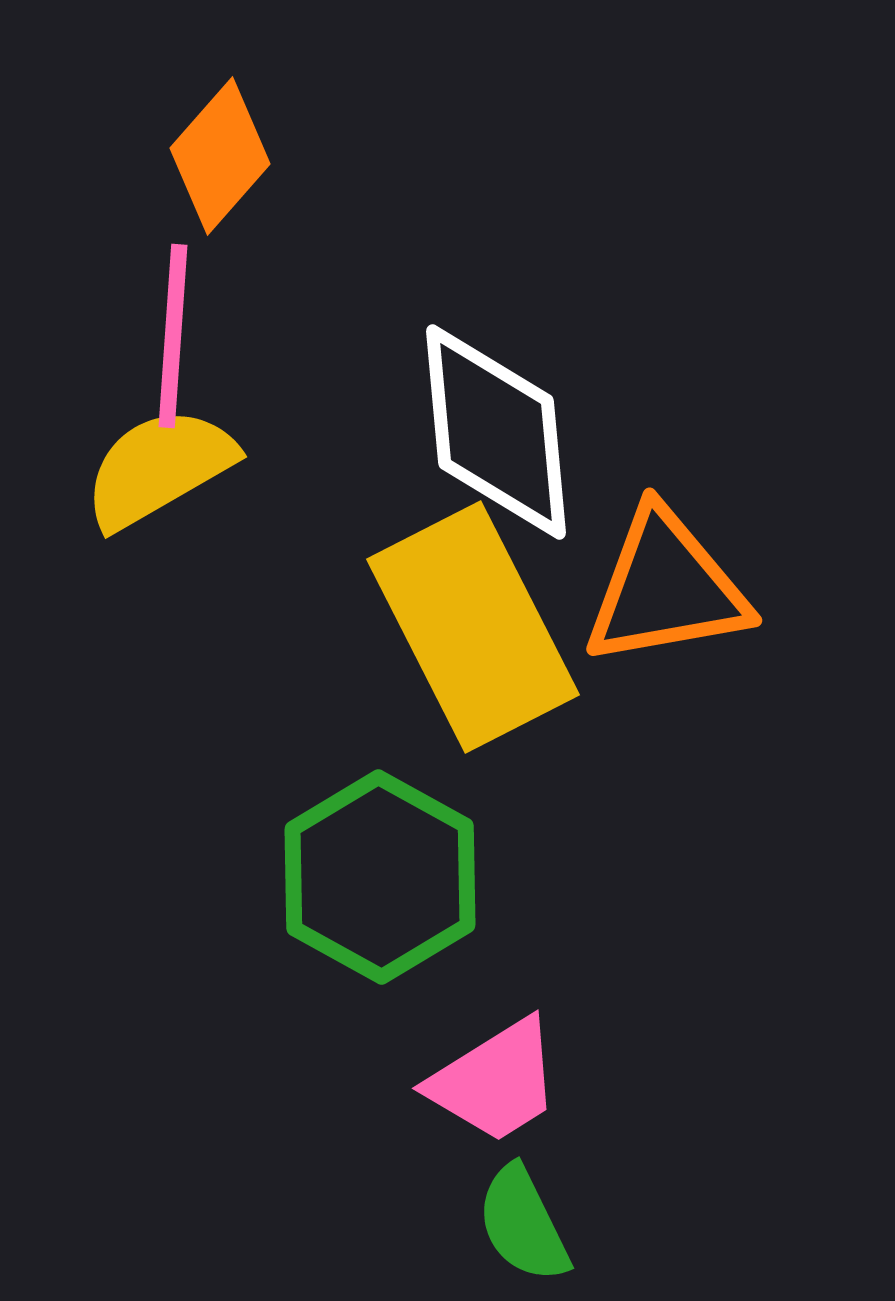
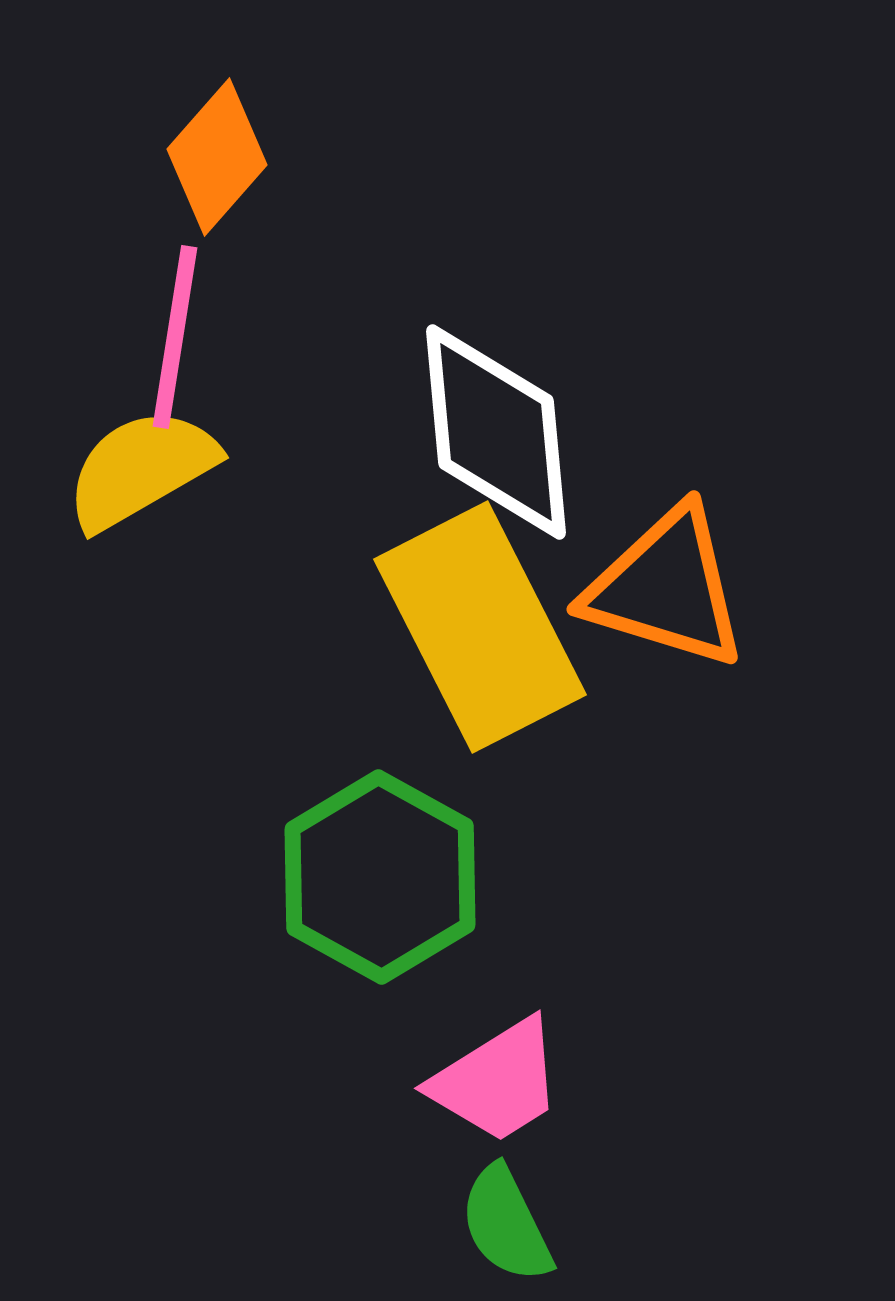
orange diamond: moved 3 px left, 1 px down
pink line: moved 2 px right, 1 px down; rotated 5 degrees clockwise
yellow semicircle: moved 18 px left, 1 px down
orange triangle: rotated 27 degrees clockwise
yellow rectangle: moved 7 px right
pink trapezoid: moved 2 px right
green semicircle: moved 17 px left
